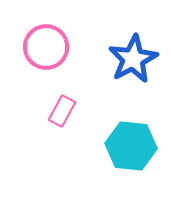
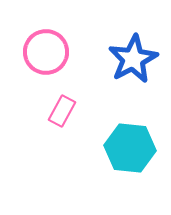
pink circle: moved 5 px down
cyan hexagon: moved 1 px left, 2 px down
